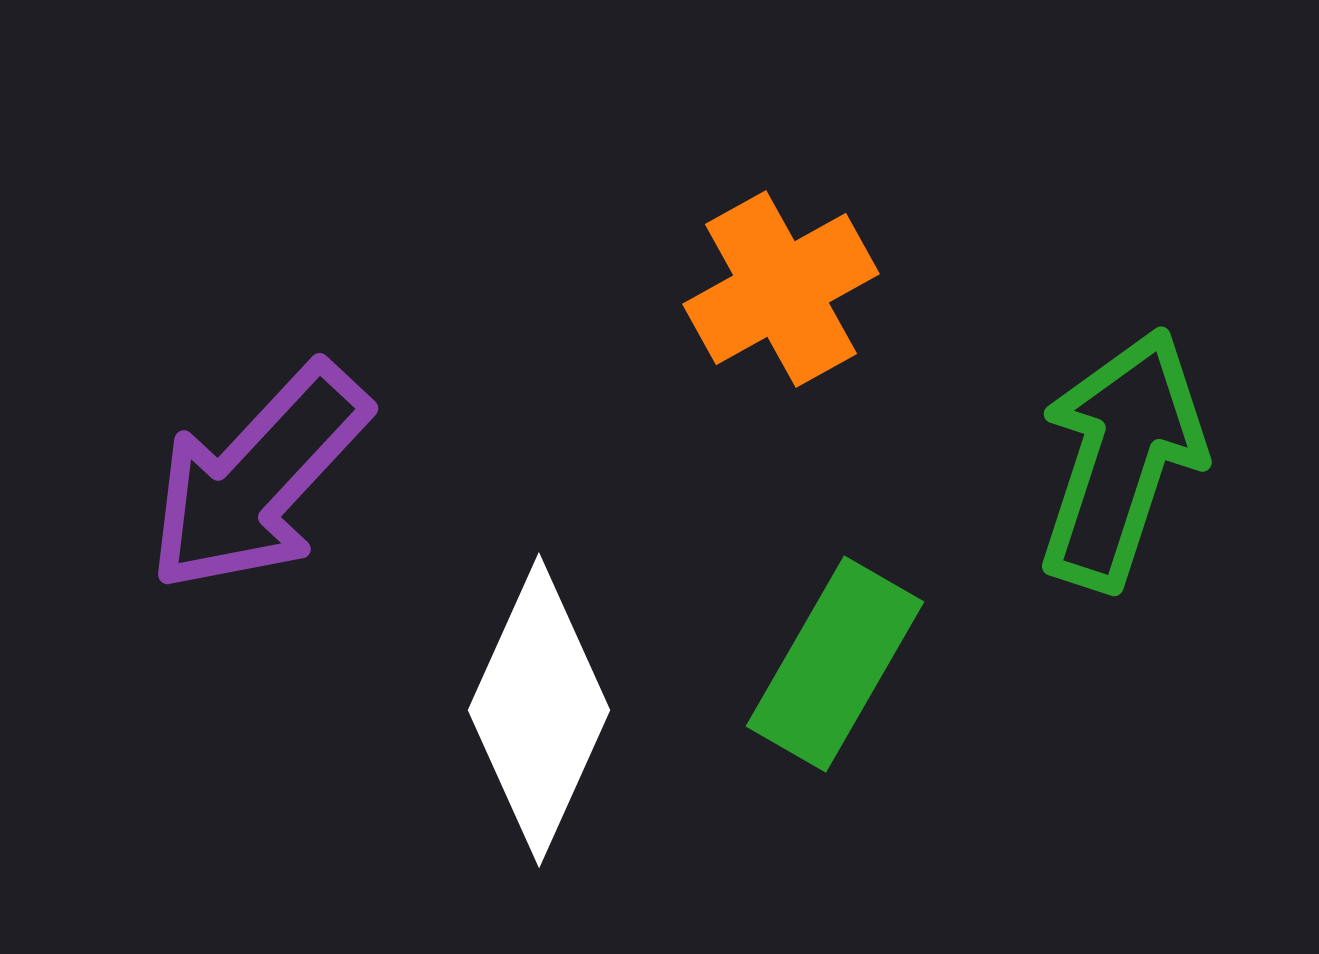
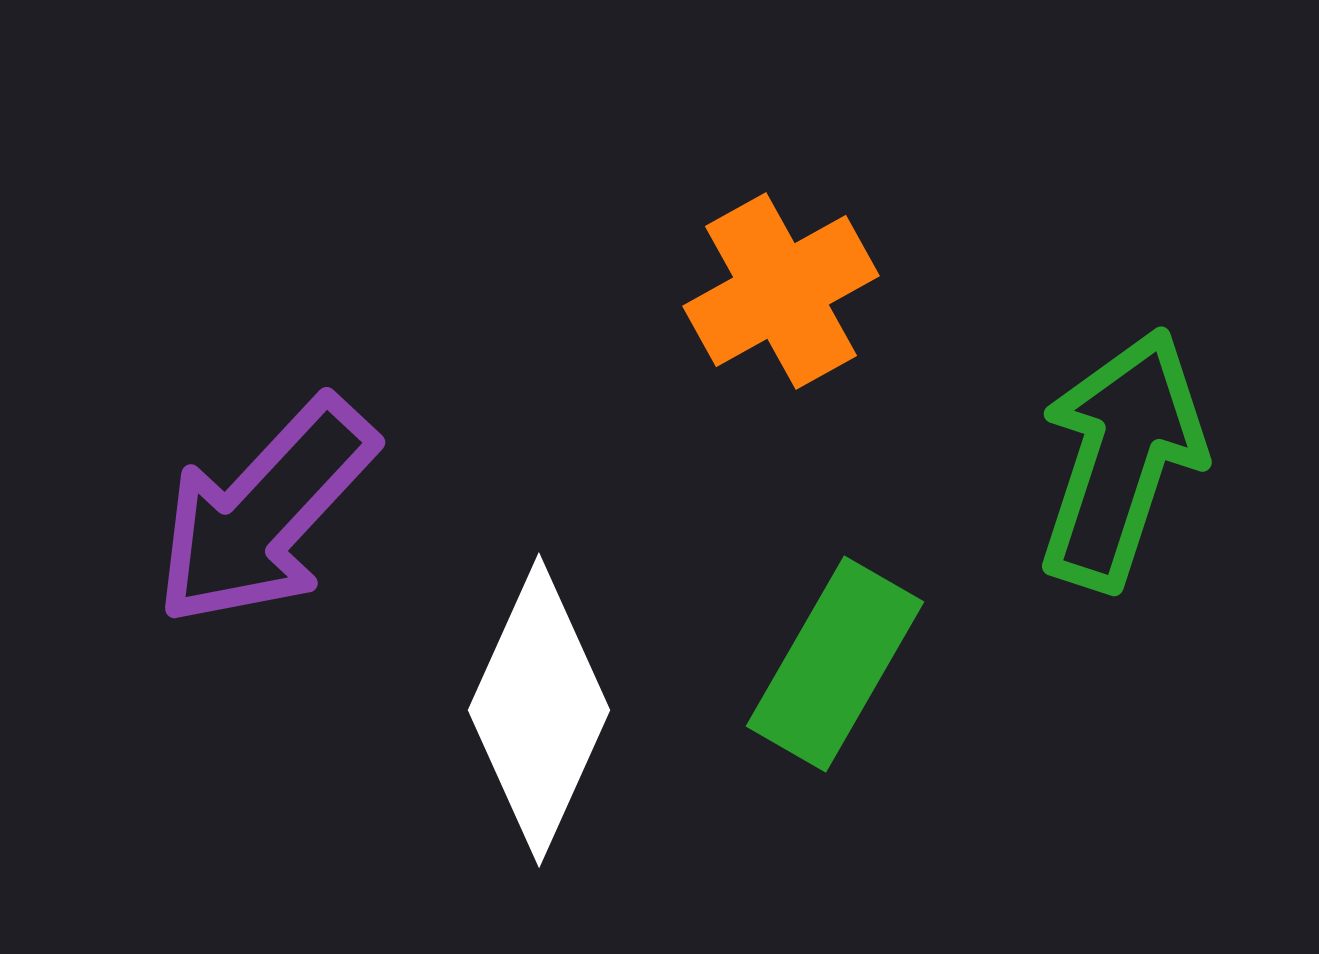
orange cross: moved 2 px down
purple arrow: moved 7 px right, 34 px down
